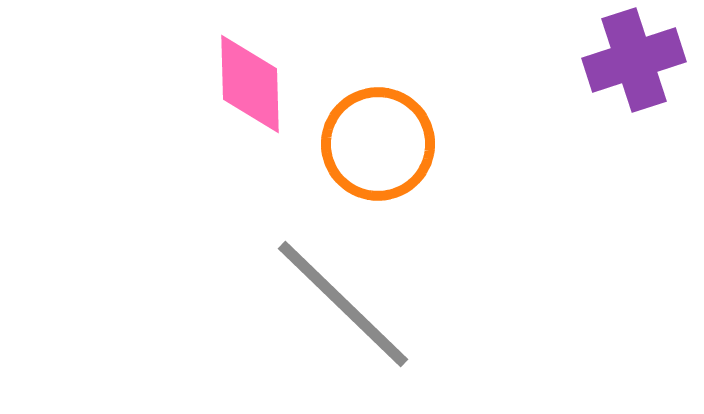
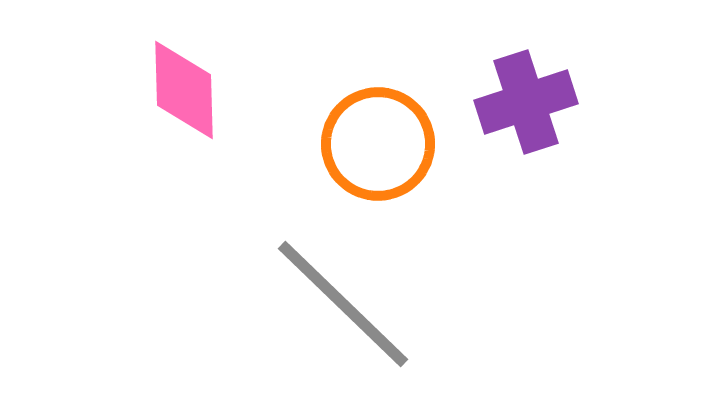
purple cross: moved 108 px left, 42 px down
pink diamond: moved 66 px left, 6 px down
